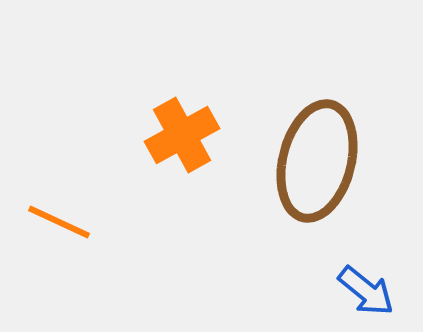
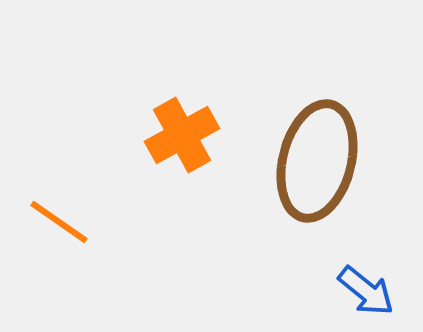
orange line: rotated 10 degrees clockwise
